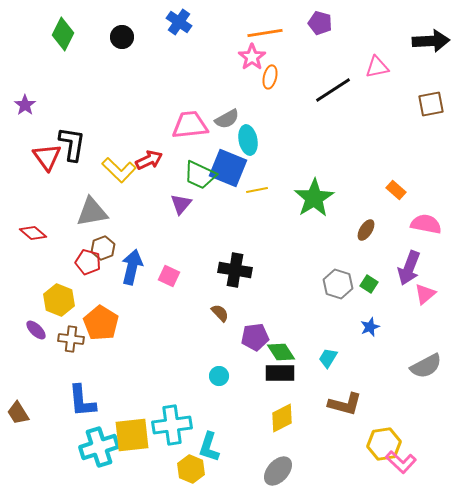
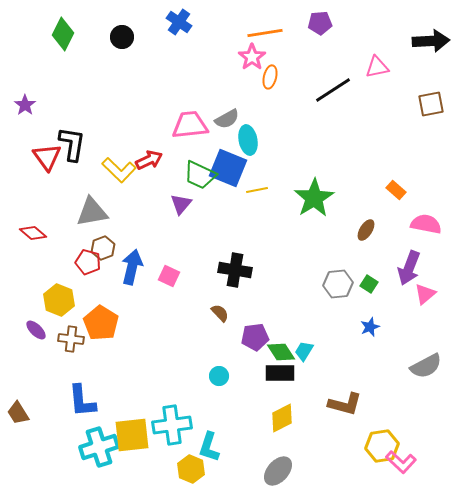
purple pentagon at (320, 23): rotated 20 degrees counterclockwise
gray hexagon at (338, 284): rotated 24 degrees counterclockwise
cyan trapezoid at (328, 358): moved 24 px left, 7 px up
yellow hexagon at (384, 444): moved 2 px left, 2 px down
